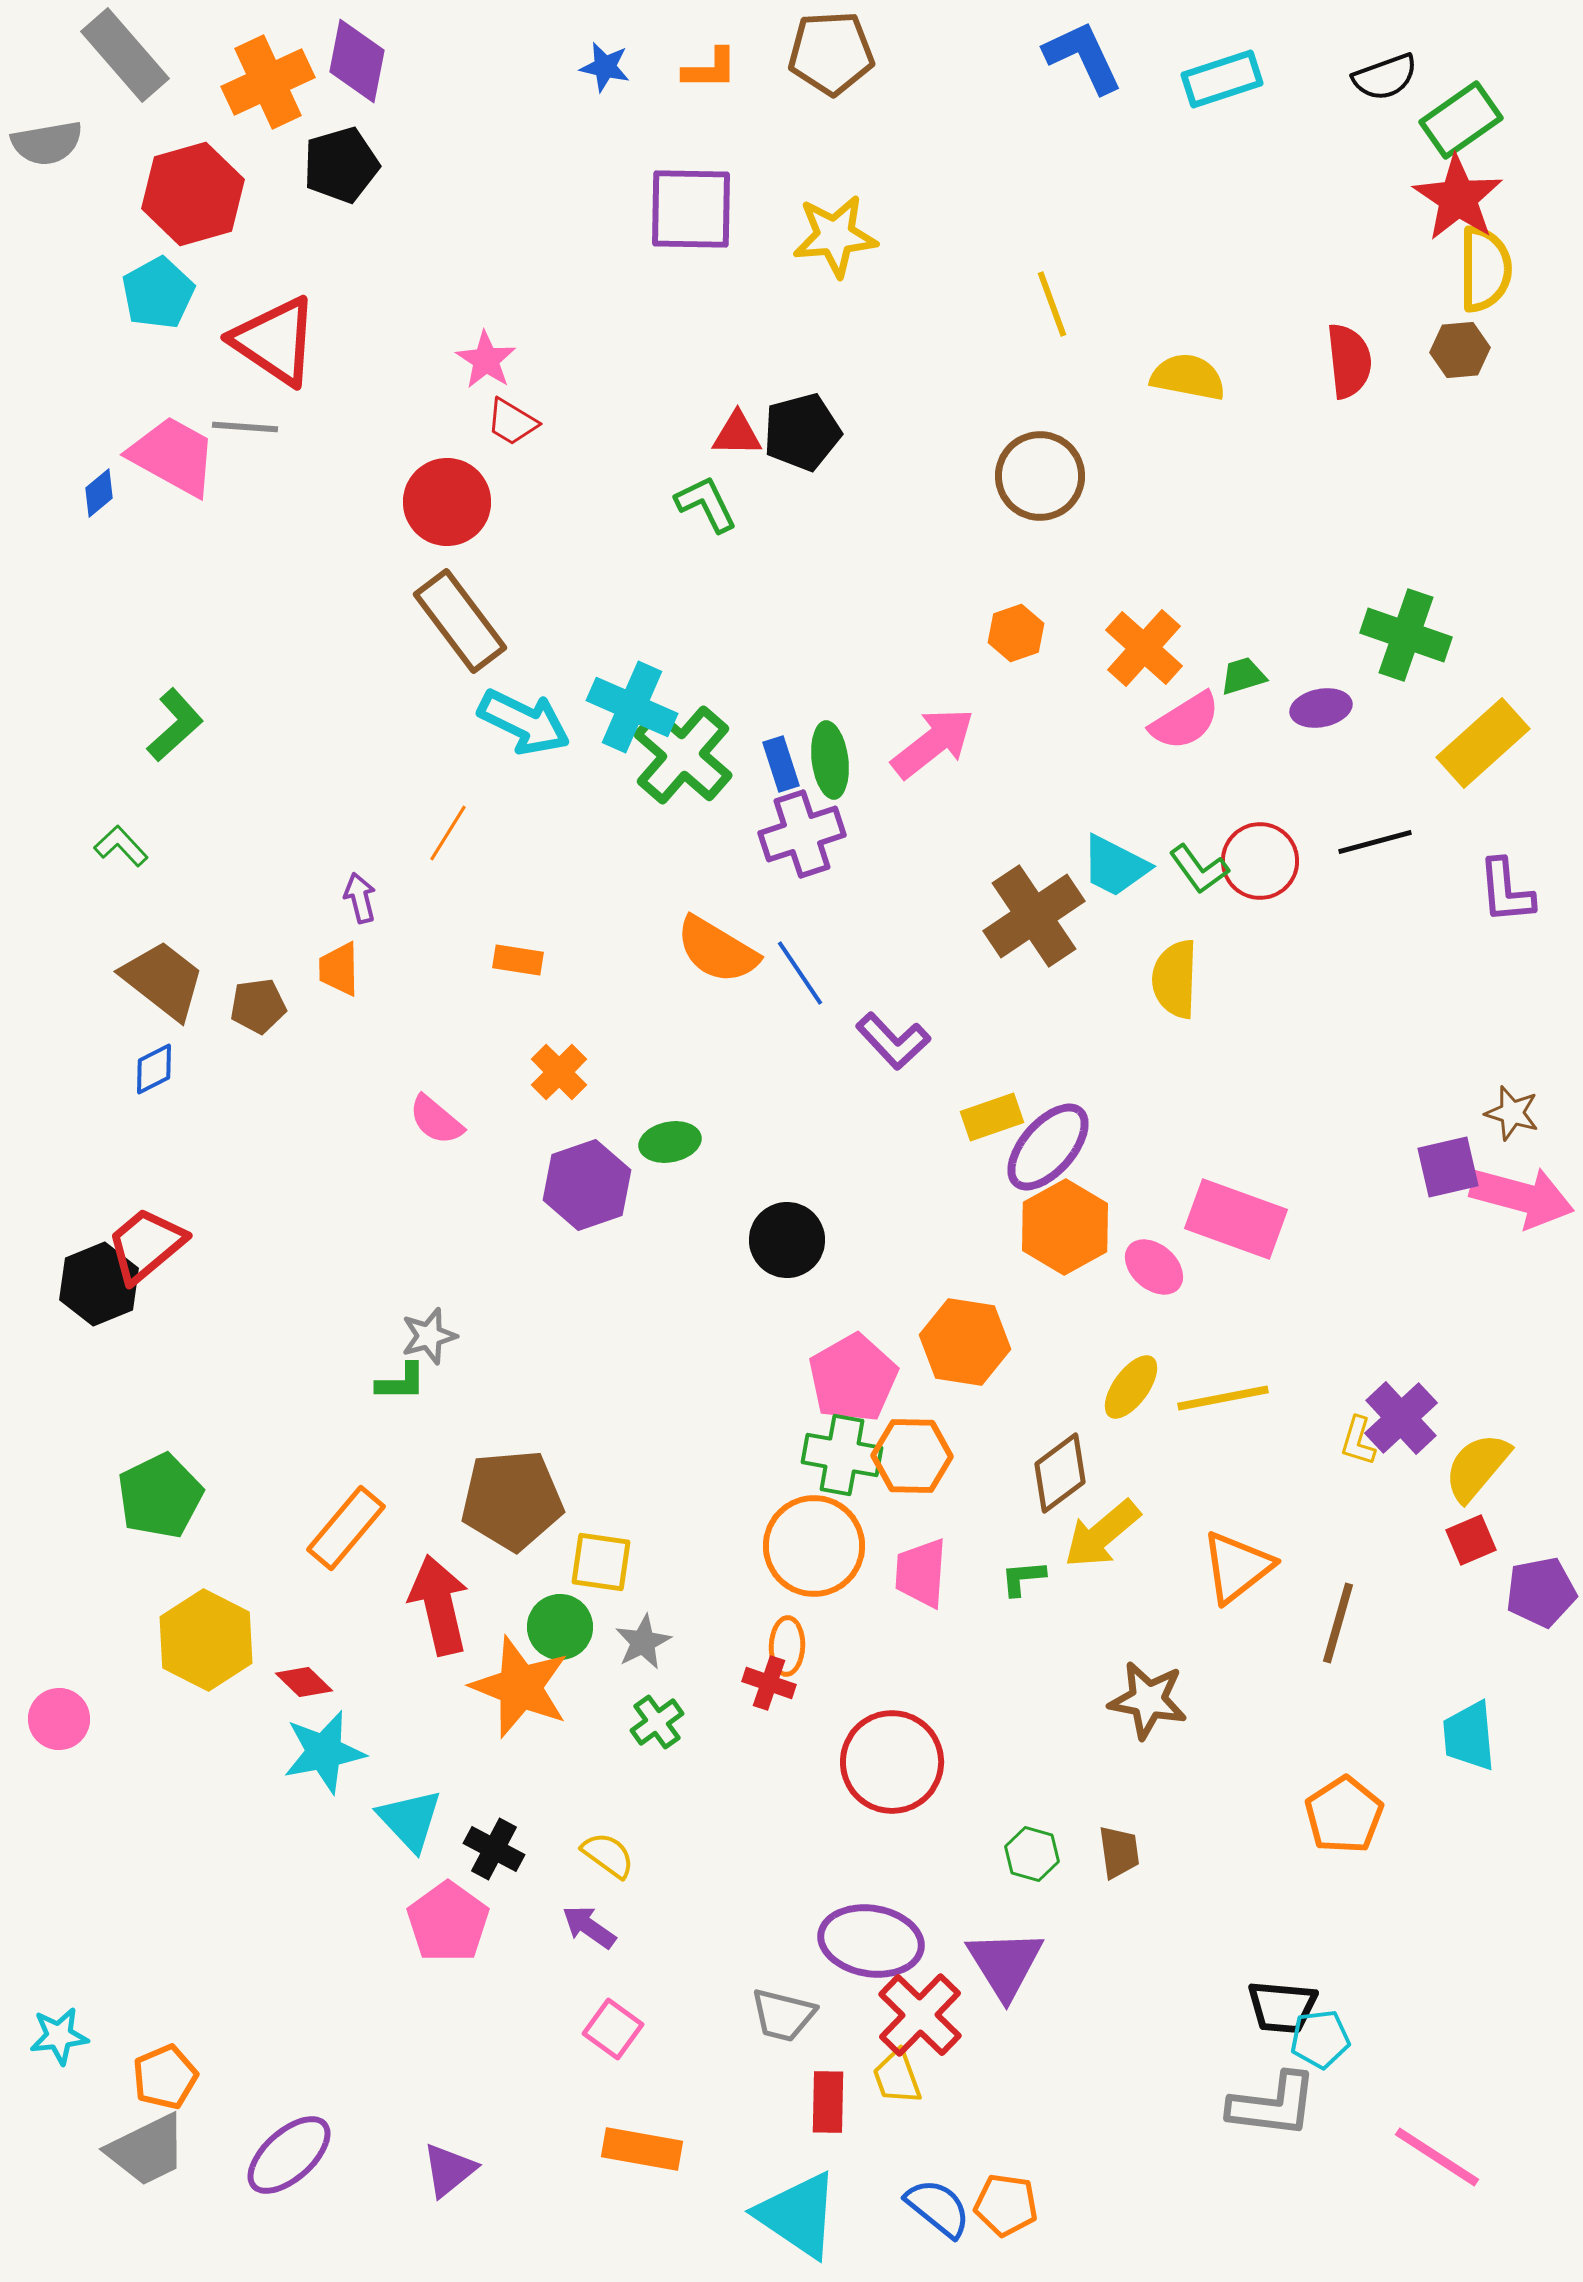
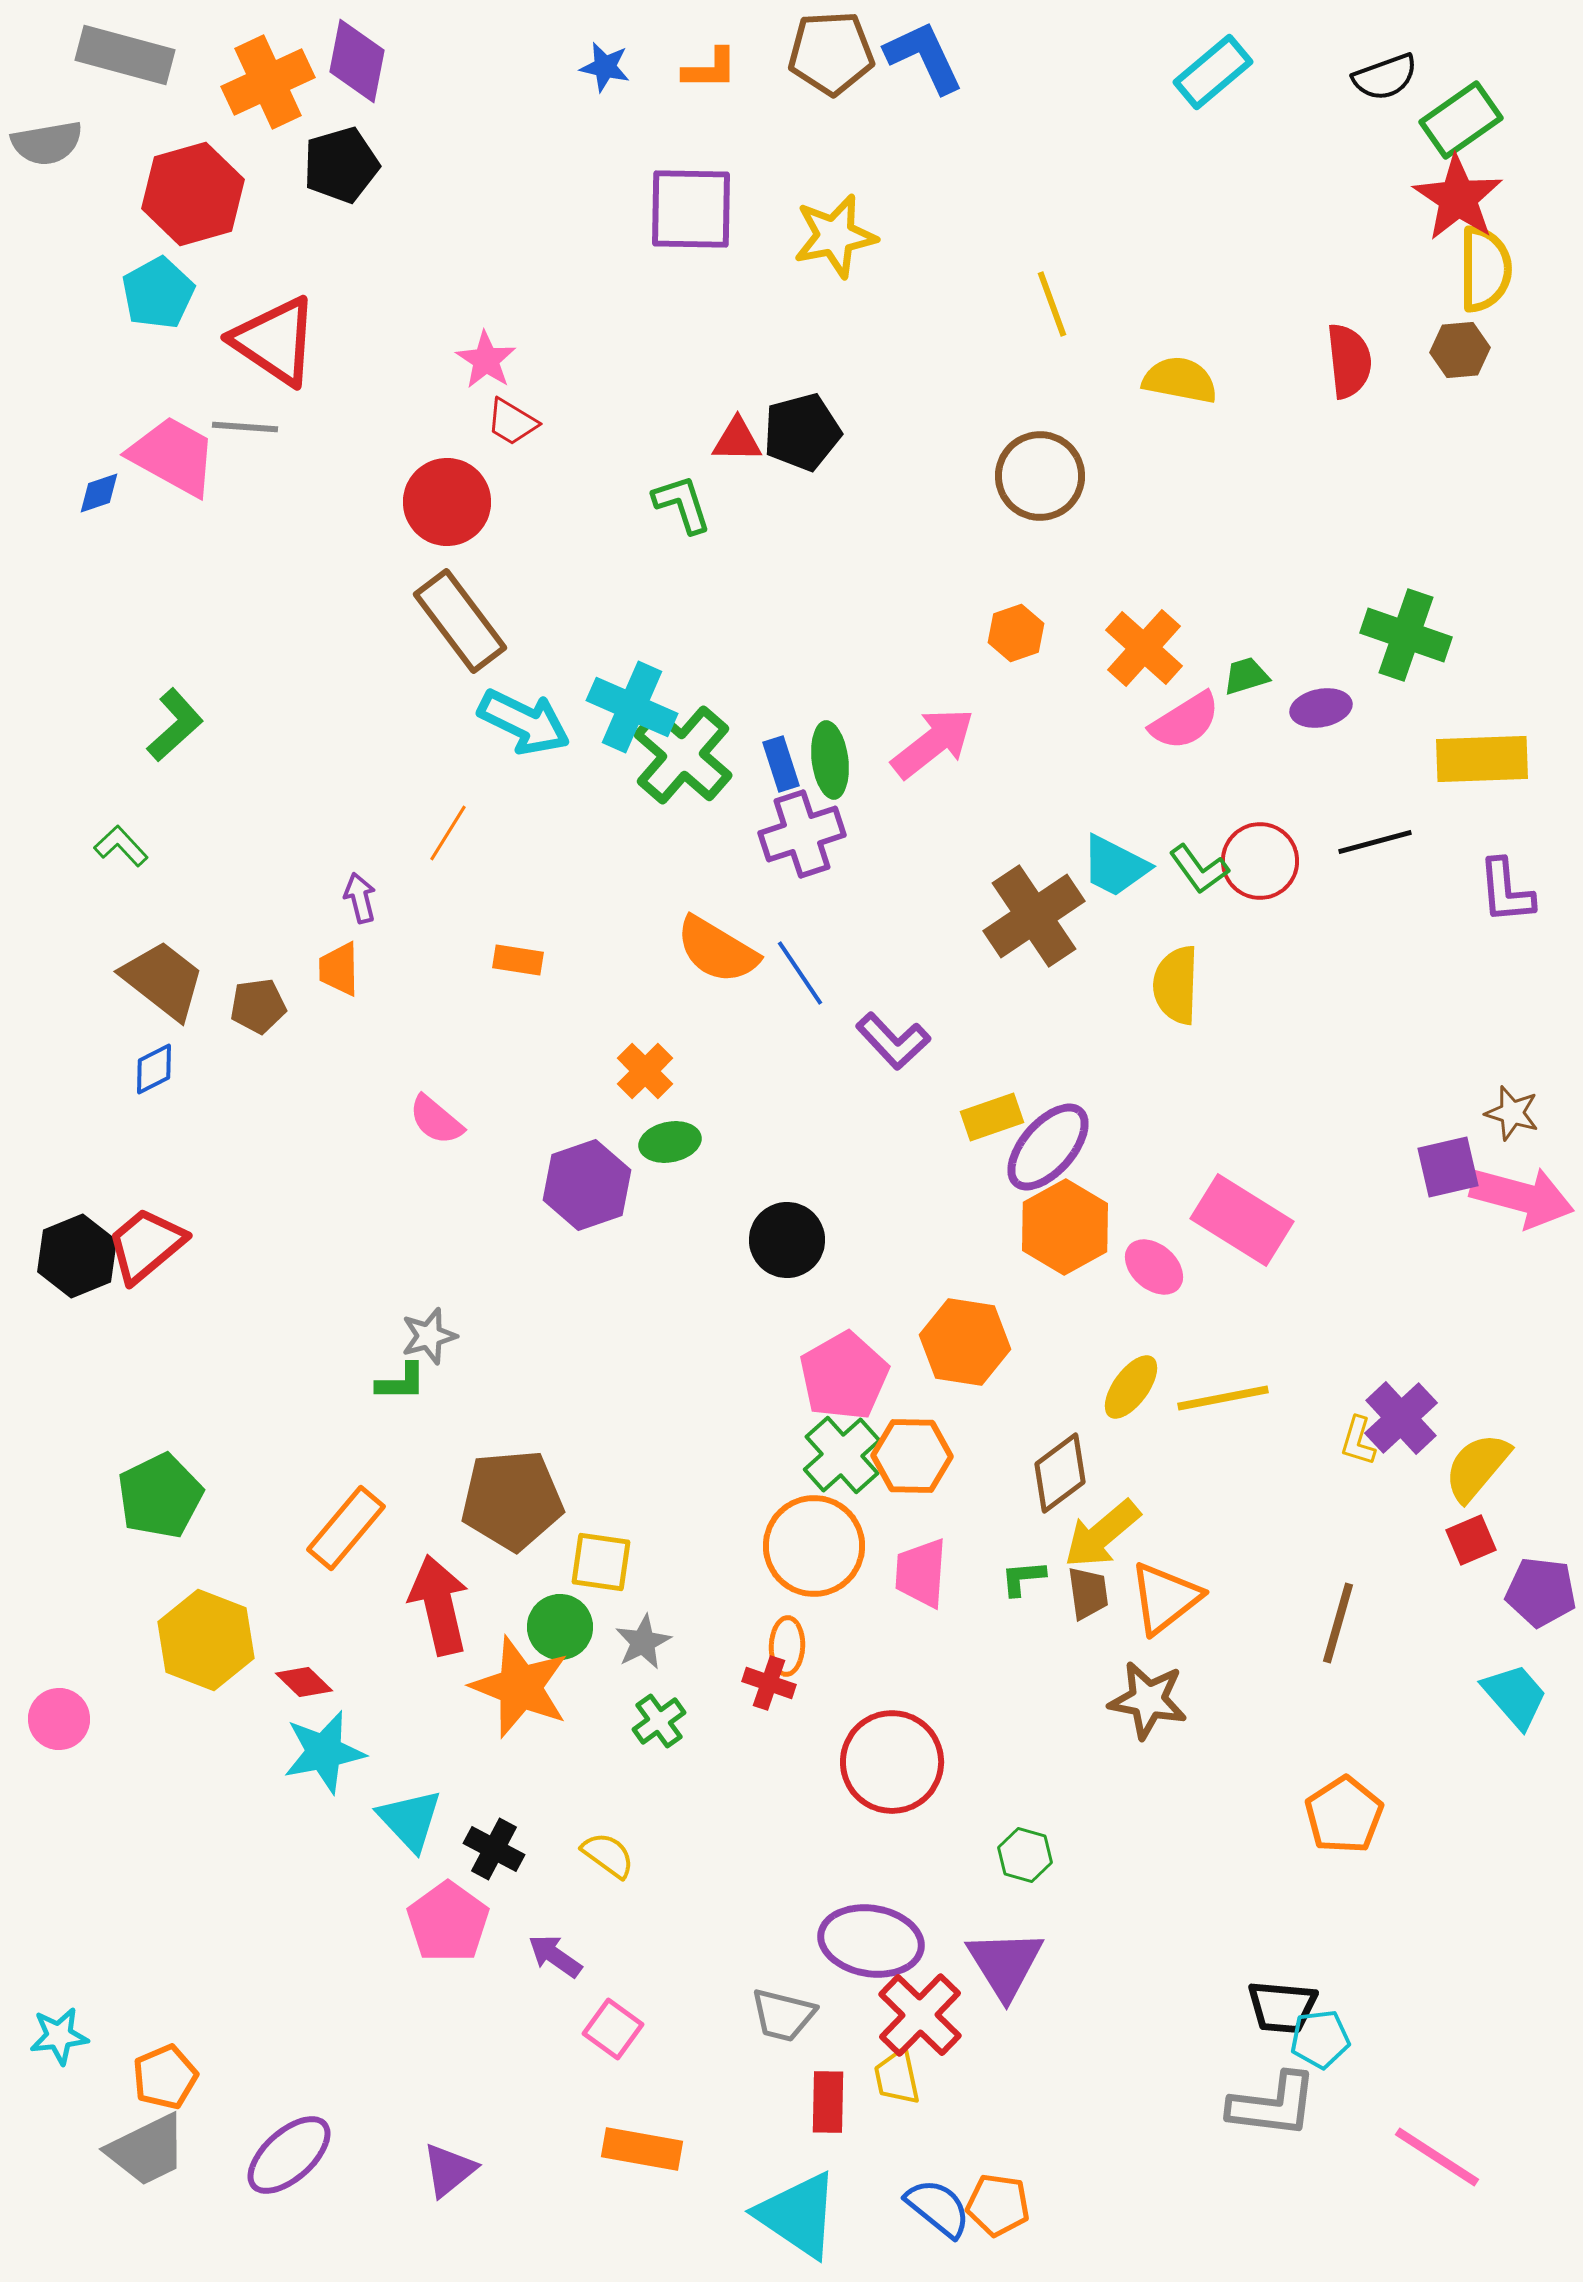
gray rectangle at (125, 55): rotated 34 degrees counterclockwise
blue L-shape at (1083, 57): moved 159 px left
cyan rectangle at (1222, 79): moved 9 px left, 7 px up; rotated 22 degrees counterclockwise
yellow star at (835, 236): rotated 6 degrees counterclockwise
yellow semicircle at (1188, 377): moved 8 px left, 3 px down
red triangle at (737, 434): moved 6 px down
blue diamond at (99, 493): rotated 21 degrees clockwise
green L-shape at (706, 504): moved 24 px left; rotated 8 degrees clockwise
green trapezoid at (1243, 676): moved 3 px right
yellow rectangle at (1483, 743): moved 1 px left, 16 px down; rotated 40 degrees clockwise
yellow semicircle at (1175, 979): moved 1 px right, 6 px down
orange cross at (559, 1072): moved 86 px right, 1 px up
pink rectangle at (1236, 1219): moved 6 px right, 1 px down; rotated 12 degrees clockwise
black hexagon at (99, 1284): moved 22 px left, 28 px up
pink pentagon at (853, 1378): moved 9 px left, 2 px up
green cross at (842, 1455): rotated 38 degrees clockwise
orange triangle at (1237, 1567): moved 72 px left, 31 px down
purple pentagon at (1541, 1592): rotated 18 degrees clockwise
yellow hexagon at (206, 1640): rotated 6 degrees counterclockwise
green cross at (657, 1722): moved 2 px right, 1 px up
cyan trapezoid at (1469, 1736): moved 46 px right, 40 px up; rotated 144 degrees clockwise
brown trapezoid at (1119, 1852): moved 31 px left, 259 px up
green hexagon at (1032, 1854): moved 7 px left, 1 px down
purple arrow at (589, 1927): moved 34 px left, 29 px down
yellow trapezoid at (897, 2077): rotated 8 degrees clockwise
orange pentagon at (1006, 2205): moved 8 px left
